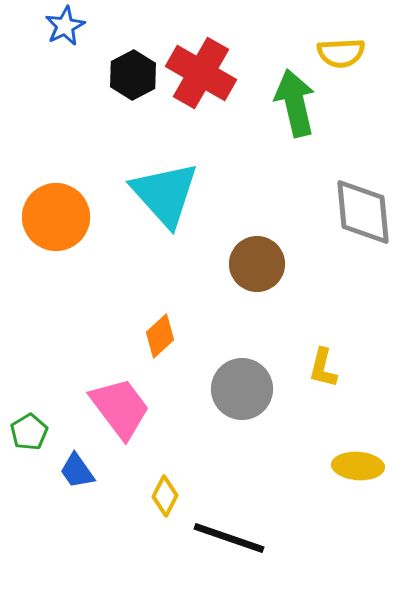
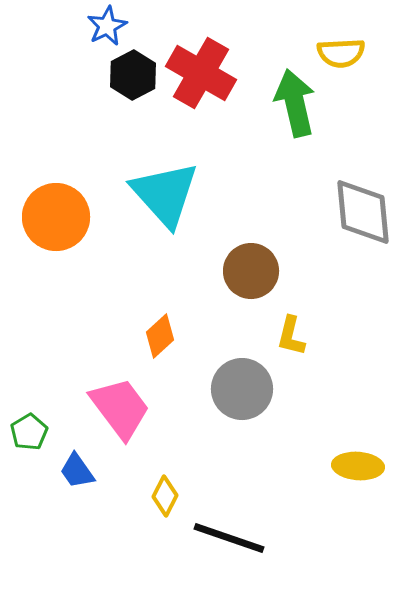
blue star: moved 42 px right
brown circle: moved 6 px left, 7 px down
yellow L-shape: moved 32 px left, 32 px up
